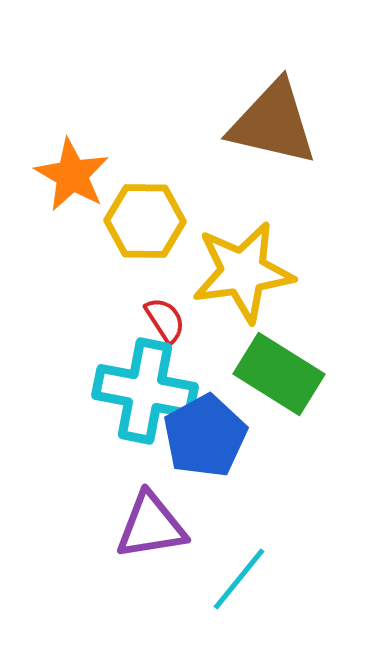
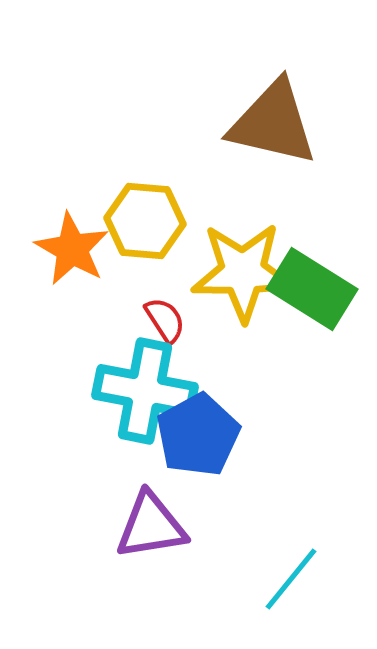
orange star: moved 74 px down
yellow hexagon: rotated 4 degrees clockwise
yellow star: rotated 8 degrees clockwise
green rectangle: moved 33 px right, 85 px up
blue pentagon: moved 7 px left, 1 px up
cyan line: moved 52 px right
